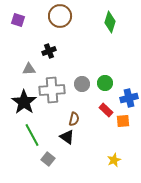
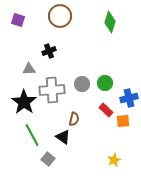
black triangle: moved 4 px left
